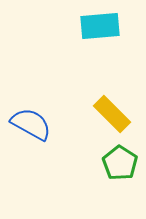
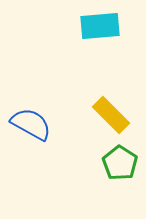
yellow rectangle: moved 1 px left, 1 px down
